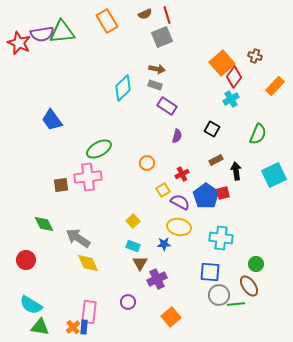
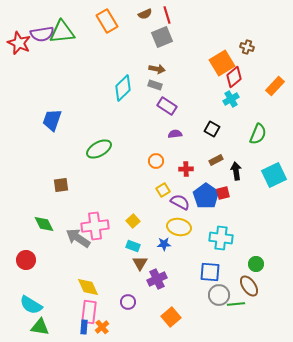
brown cross at (255, 56): moved 8 px left, 9 px up
orange square at (222, 63): rotated 10 degrees clockwise
red diamond at (234, 77): rotated 15 degrees clockwise
blue trapezoid at (52, 120): rotated 55 degrees clockwise
purple semicircle at (177, 136): moved 2 px left, 2 px up; rotated 112 degrees counterclockwise
orange circle at (147, 163): moved 9 px right, 2 px up
red cross at (182, 174): moved 4 px right, 5 px up; rotated 24 degrees clockwise
pink cross at (88, 177): moved 7 px right, 49 px down
yellow diamond at (88, 263): moved 24 px down
orange cross at (73, 327): moved 29 px right
